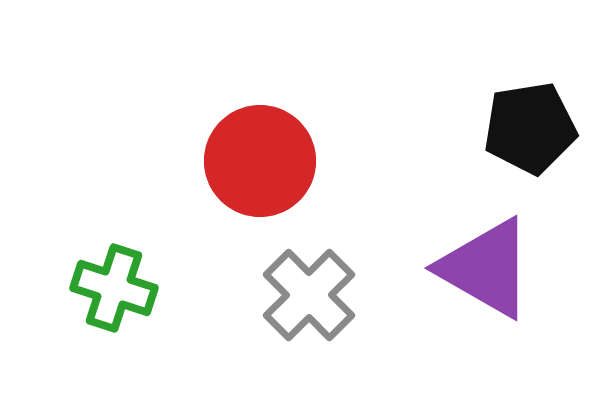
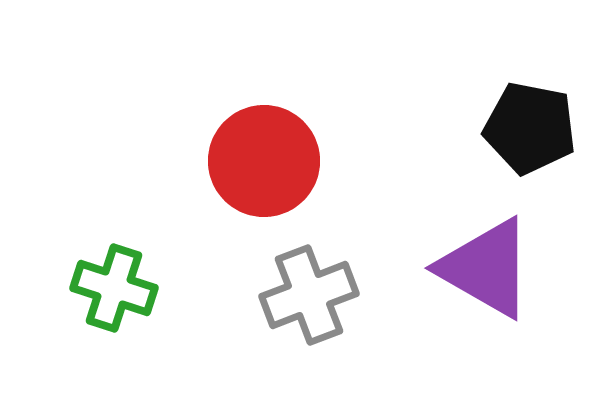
black pentagon: rotated 20 degrees clockwise
red circle: moved 4 px right
gray cross: rotated 24 degrees clockwise
